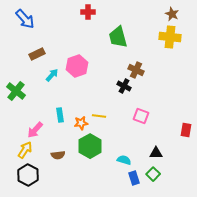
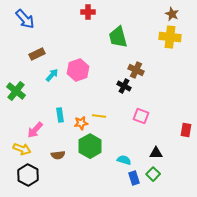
pink hexagon: moved 1 px right, 4 px down
yellow arrow: moved 3 px left, 1 px up; rotated 78 degrees clockwise
